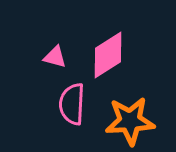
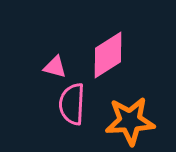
pink triangle: moved 10 px down
